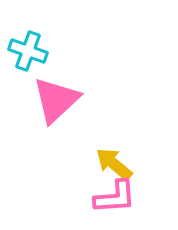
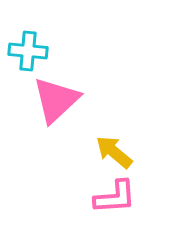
cyan cross: rotated 15 degrees counterclockwise
yellow arrow: moved 12 px up
